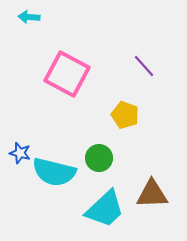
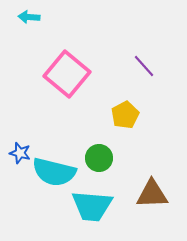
pink square: rotated 12 degrees clockwise
yellow pentagon: rotated 24 degrees clockwise
cyan trapezoid: moved 13 px left, 3 px up; rotated 48 degrees clockwise
